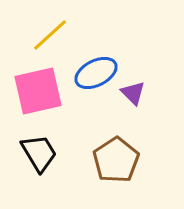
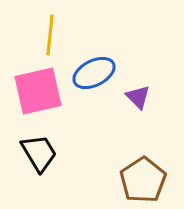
yellow line: rotated 42 degrees counterclockwise
blue ellipse: moved 2 px left
purple triangle: moved 5 px right, 4 px down
brown pentagon: moved 27 px right, 20 px down
